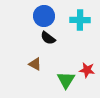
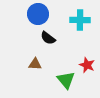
blue circle: moved 6 px left, 2 px up
brown triangle: rotated 24 degrees counterclockwise
red star: moved 5 px up; rotated 14 degrees clockwise
green triangle: rotated 12 degrees counterclockwise
